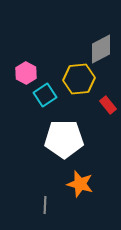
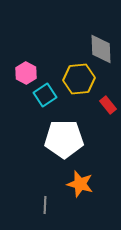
gray diamond: rotated 64 degrees counterclockwise
